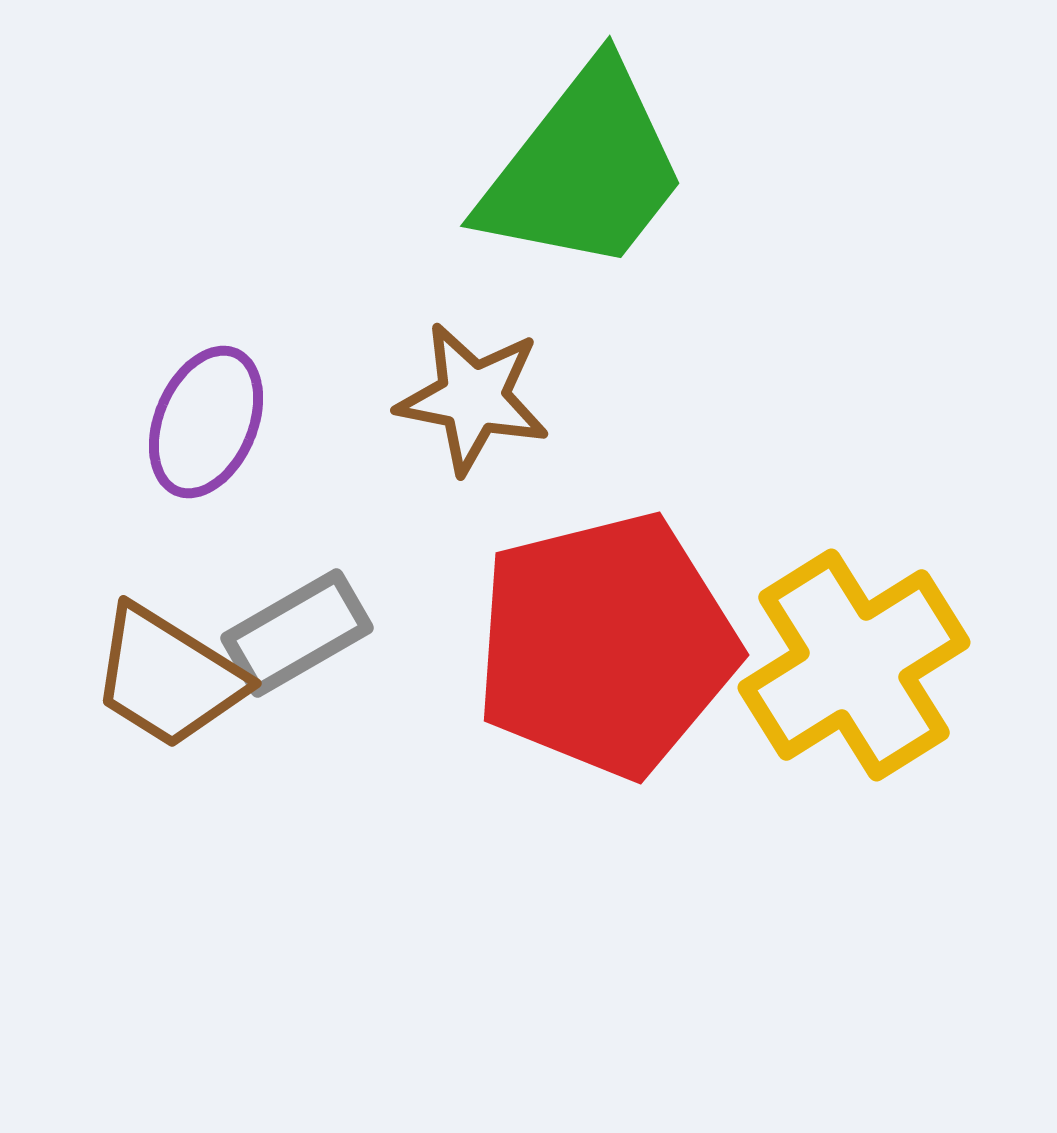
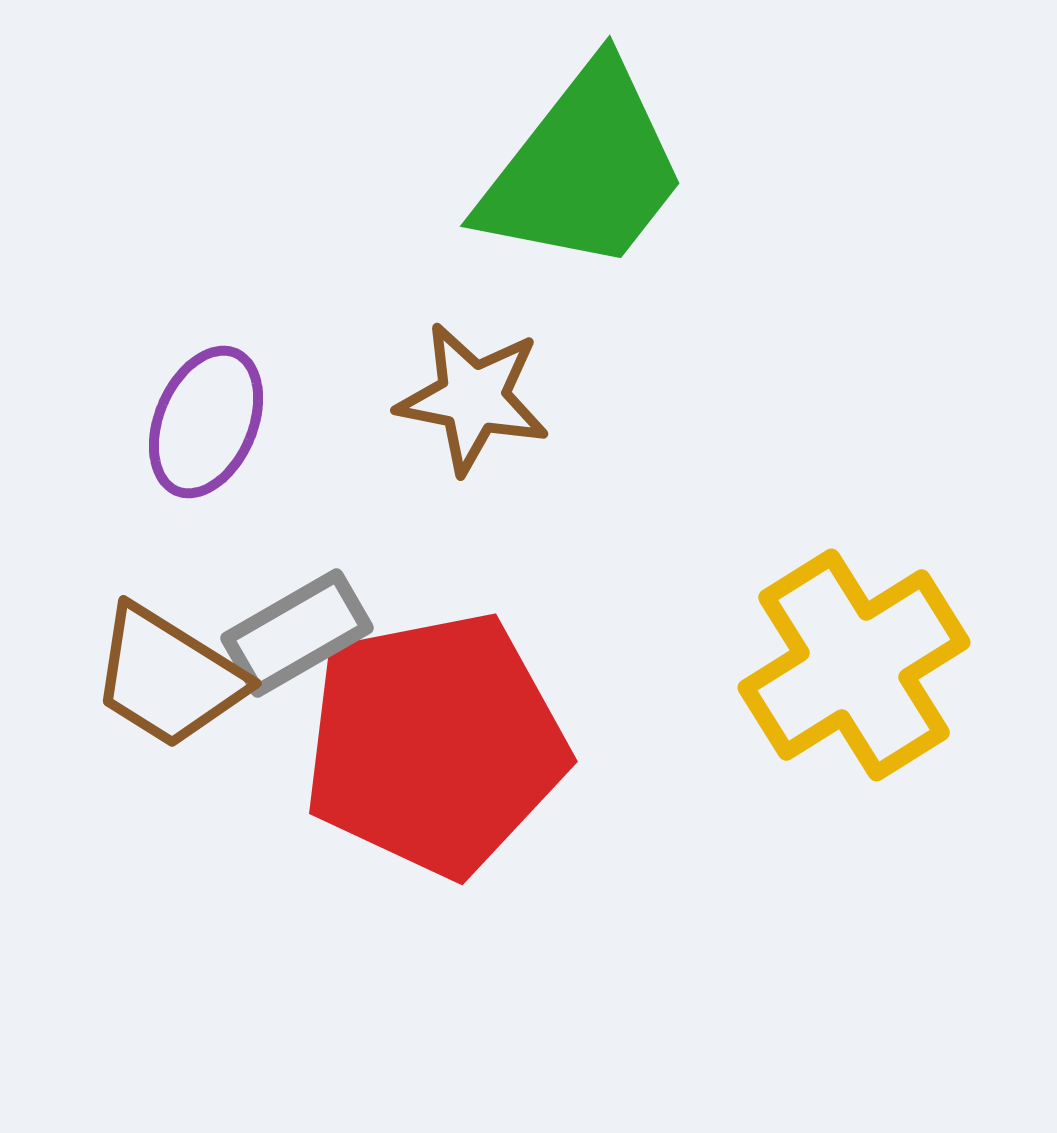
red pentagon: moved 171 px left, 99 px down; rotated 3 degrees clockwise
